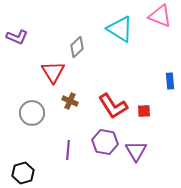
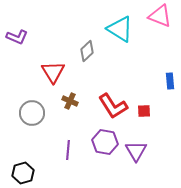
gray diamond: moved 10 px right, 4 px down
